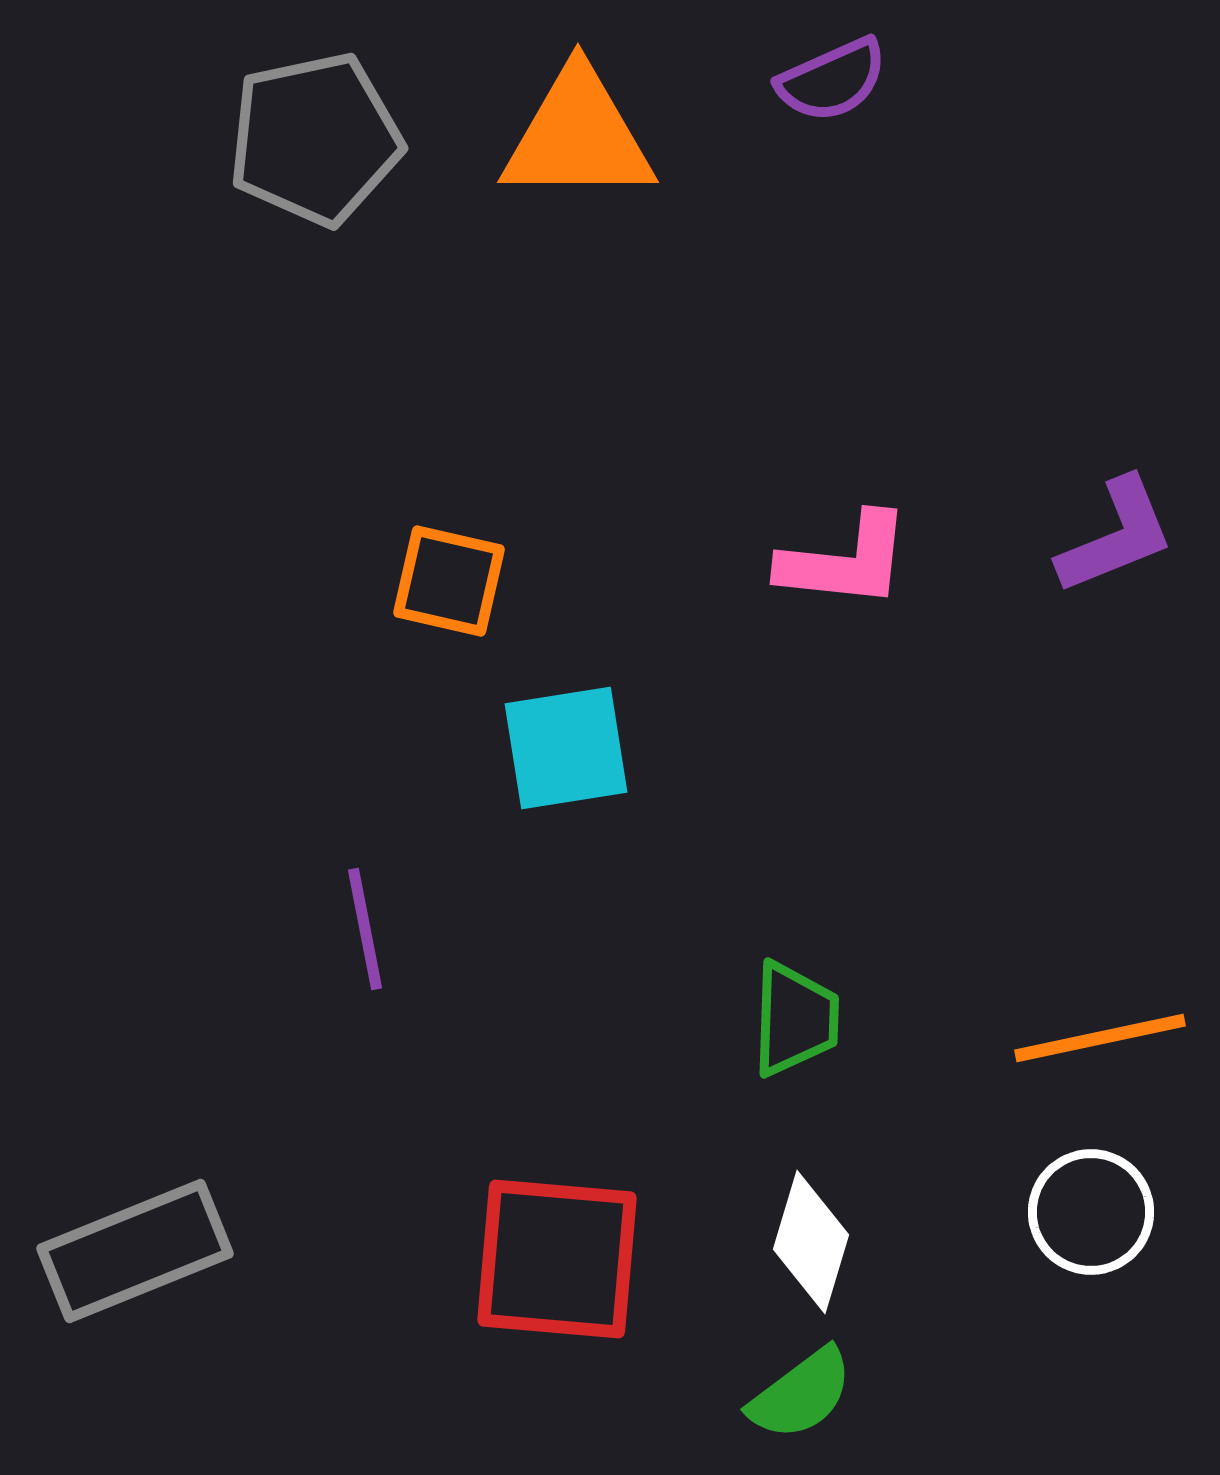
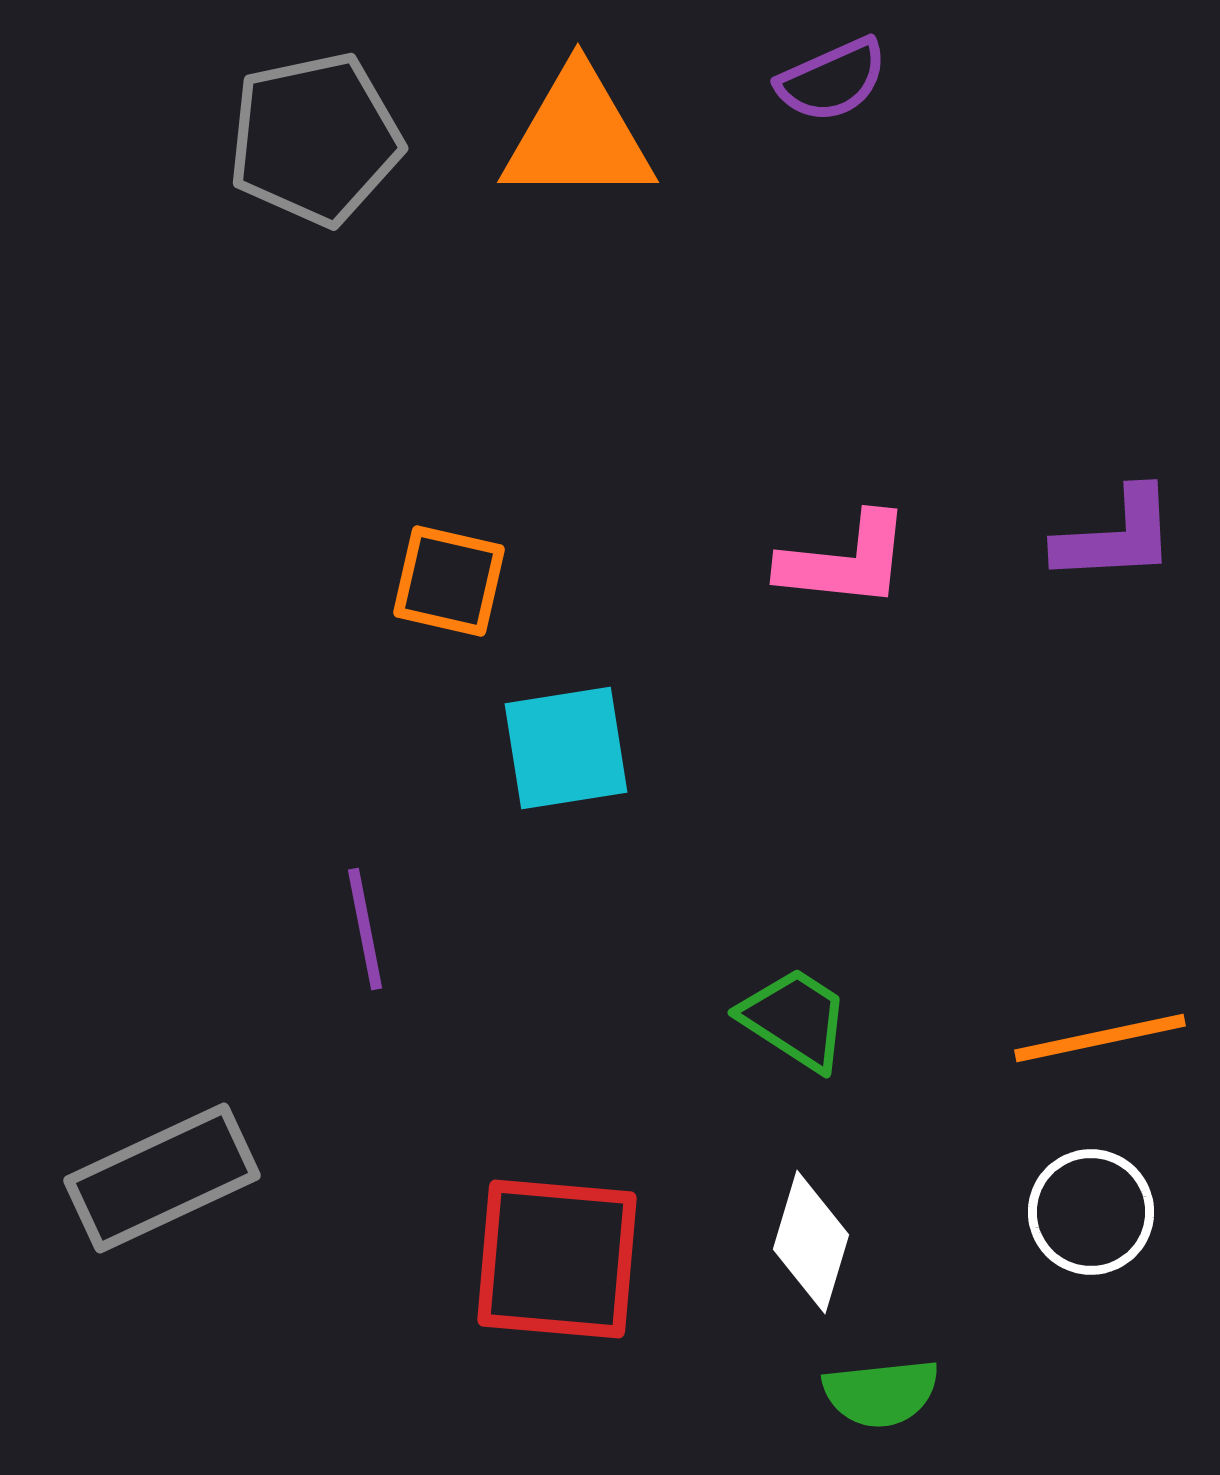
purple L-shape: rotated 19 degrees clockwise
green trapezoid: rotated 59 degrees counterclockwise
gray rectangle: moved 27 px right, 73 px up; rotated 3 degrees counterclockwise
green semicircle: moved 80 px right, 1 px up; rotated 31 degrees clockwise
